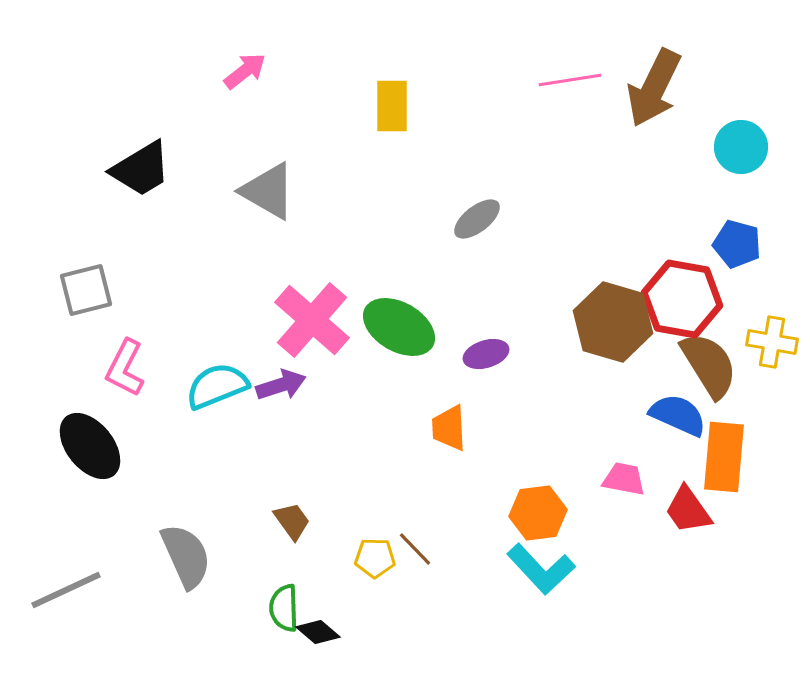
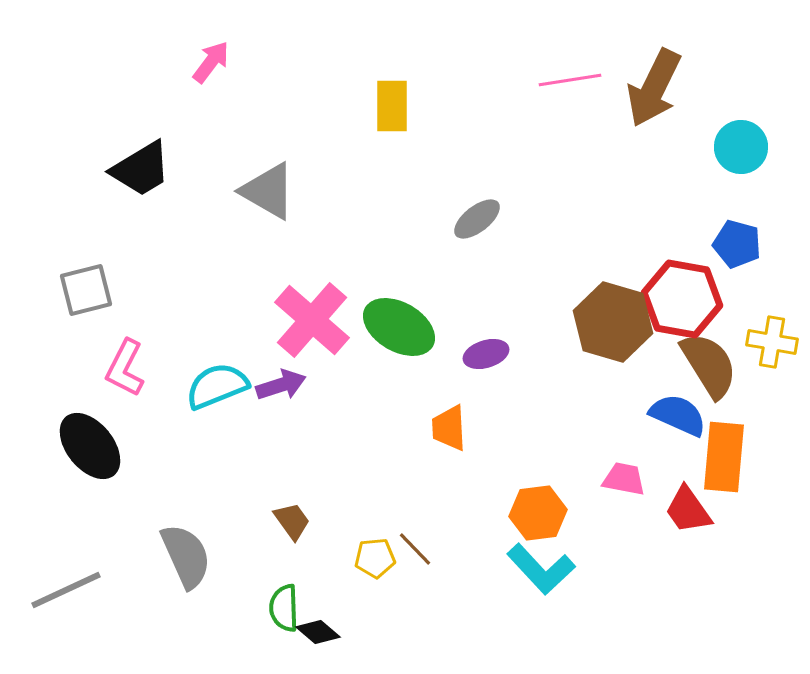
pink arrow: moved 34 px left, 9 px up; rotated 15 degrees counterclockwise
yellow pentagon: rotated 6 degrees counterclockwise
